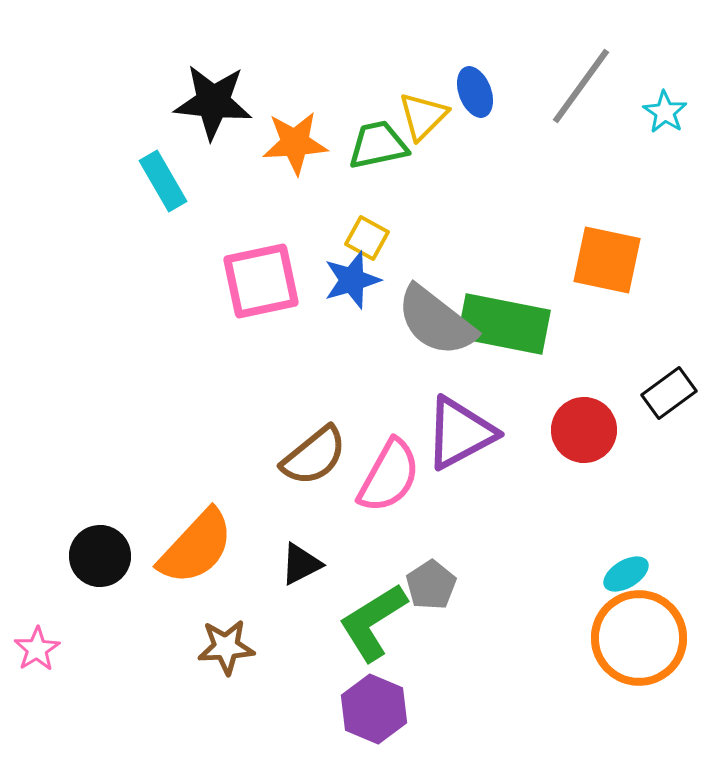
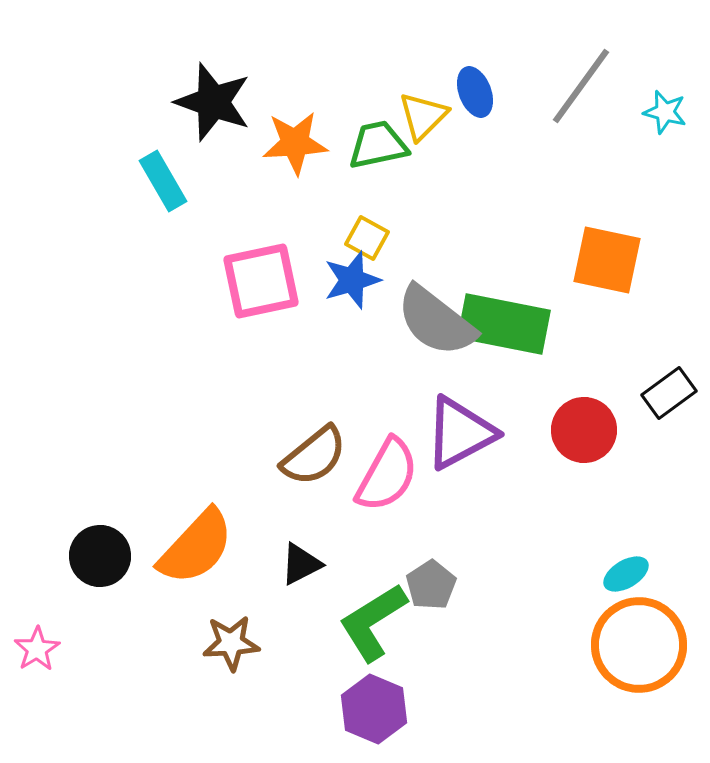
black star: rotated 14 degrees clockwise
cyan star: rotated 18 degrees counterclockwise
pink semicircle: moved 2 px left, 1 px up
orange circle: moved 7 px down
brown star: moved 5 px right, 4 px up
